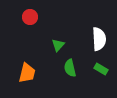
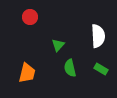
white semicircle: moved 1 px left, 3 px up
